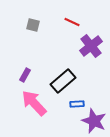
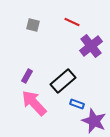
purple rectangle: moved 2 px right, 1 px down
blue rectangle: rotated 24 degrees clockwise
